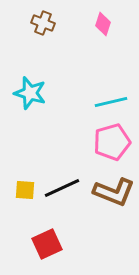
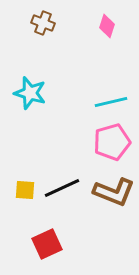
pink diamond: moved 4 px right, 2 px down
